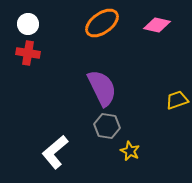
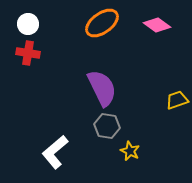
pink diamond: rotated 24 degrees clockwise
